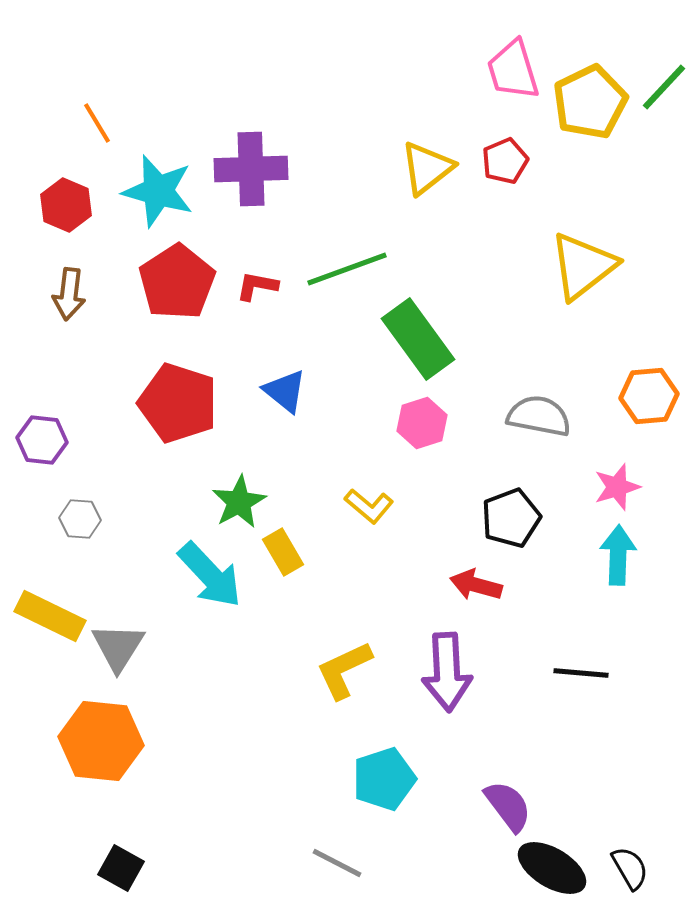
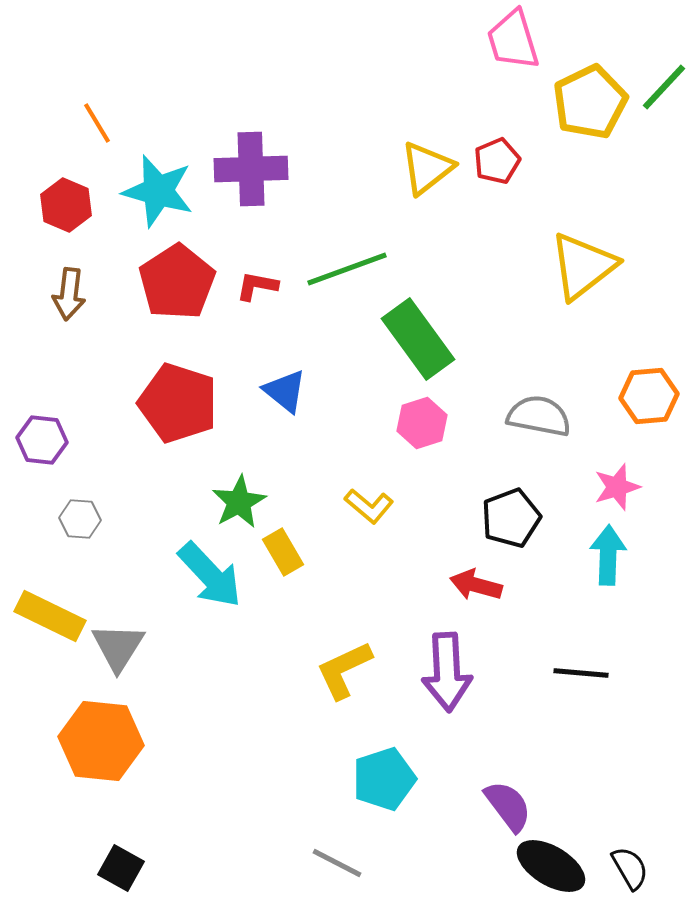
pink trapezoid at (513, 70): moved 30 px up
red pentagon at (505, 161): moved 8 px left
cyan arrow at (618, 555): moved 10 px left
black ellipse at (552, 868): moved 1 px left, 2 px up
